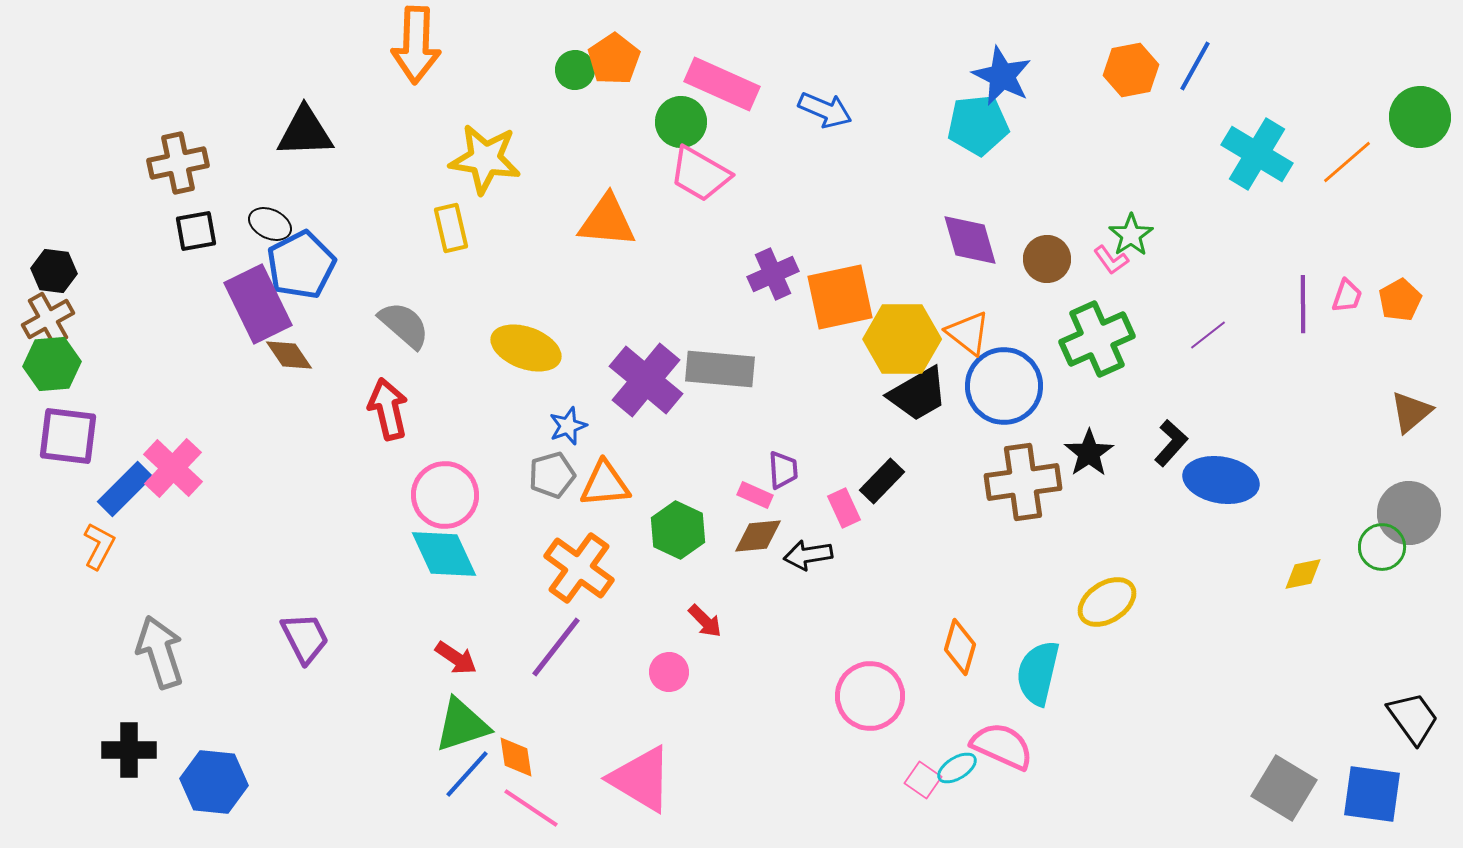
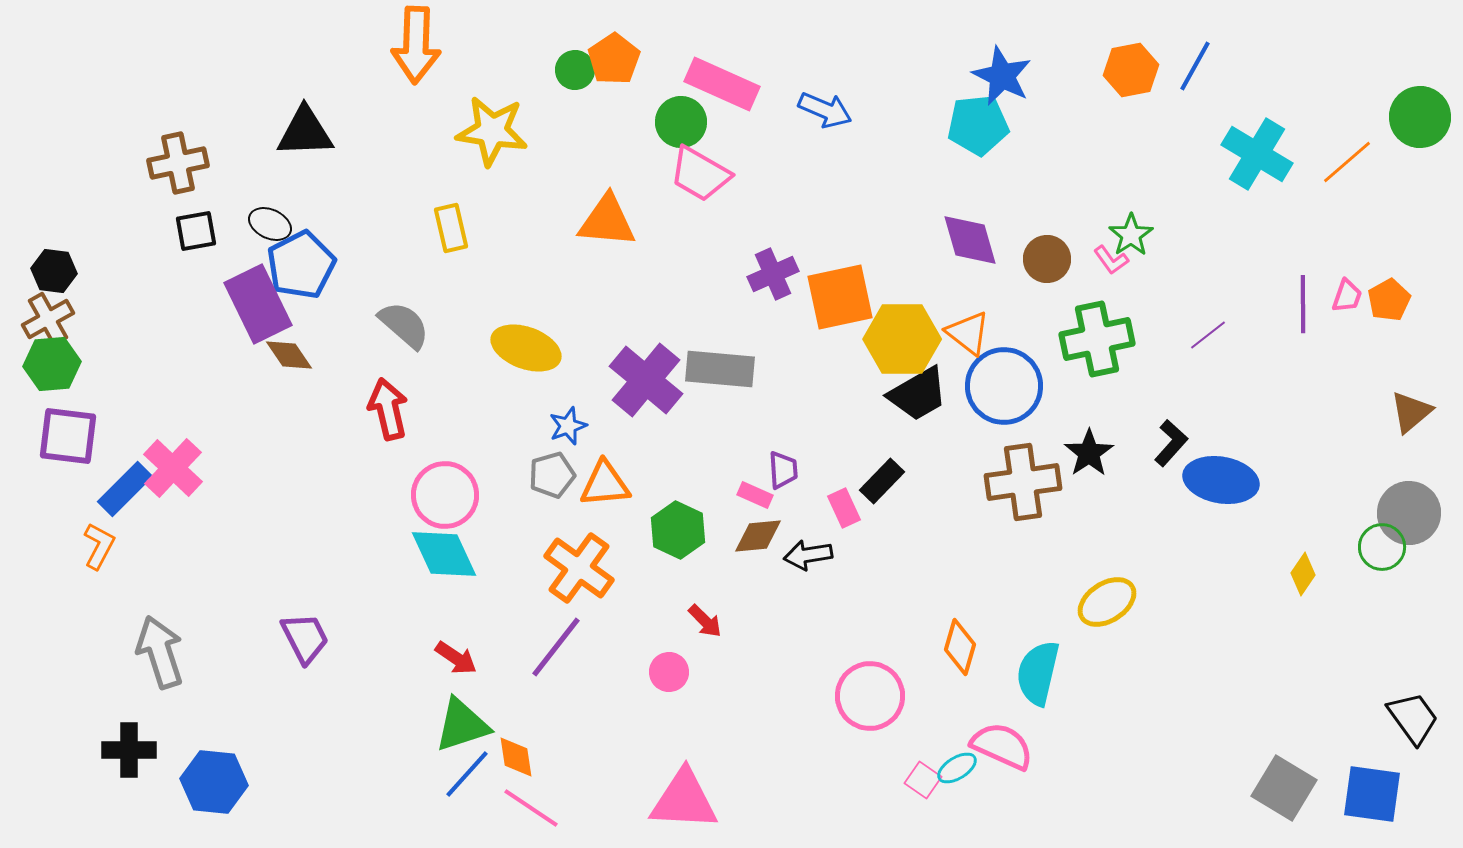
yellow star at (485, 159): moved 7 px right, 28 px up
orange pentagon at (1400, 300): moved 11 px left
green cross at (1097, 339): rotated 12 degrees clockwise
yellow diamond at (1303, 574): rotated 45 degrees counterclockwise
pink triangle at (641, 779): moved 43 px right, 21 px down; rotated 28 degrees counterclockwise
